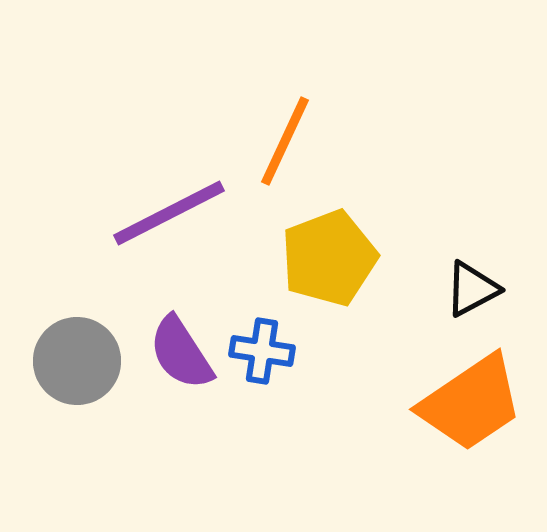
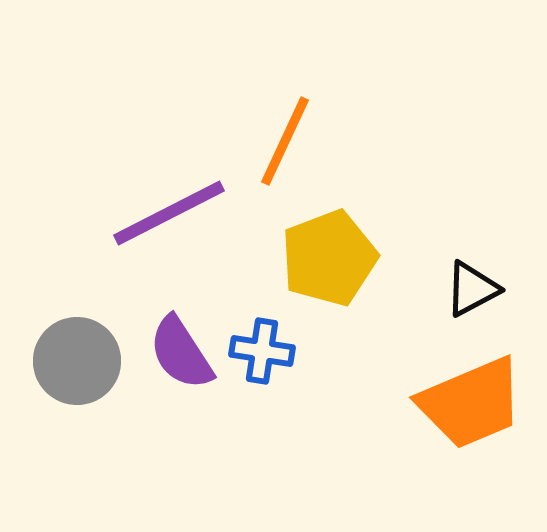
orange trapezoid: rotated 11 degrees clockwise
